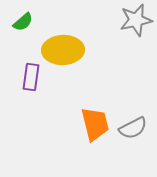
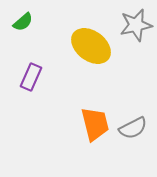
gray star: moved 5 px down
yellow ellipse: moved 28 px right, 4 px up; rotated 39 degrees clockwise
purple rectangle: rotated 16 degrees clockwise
